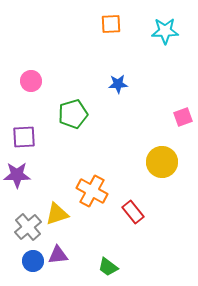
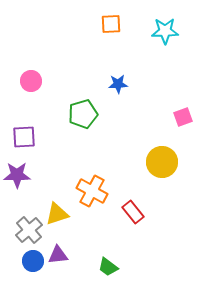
green pentagon: moved 10 px right
gray cross: moved 1 px right, 3 px down
